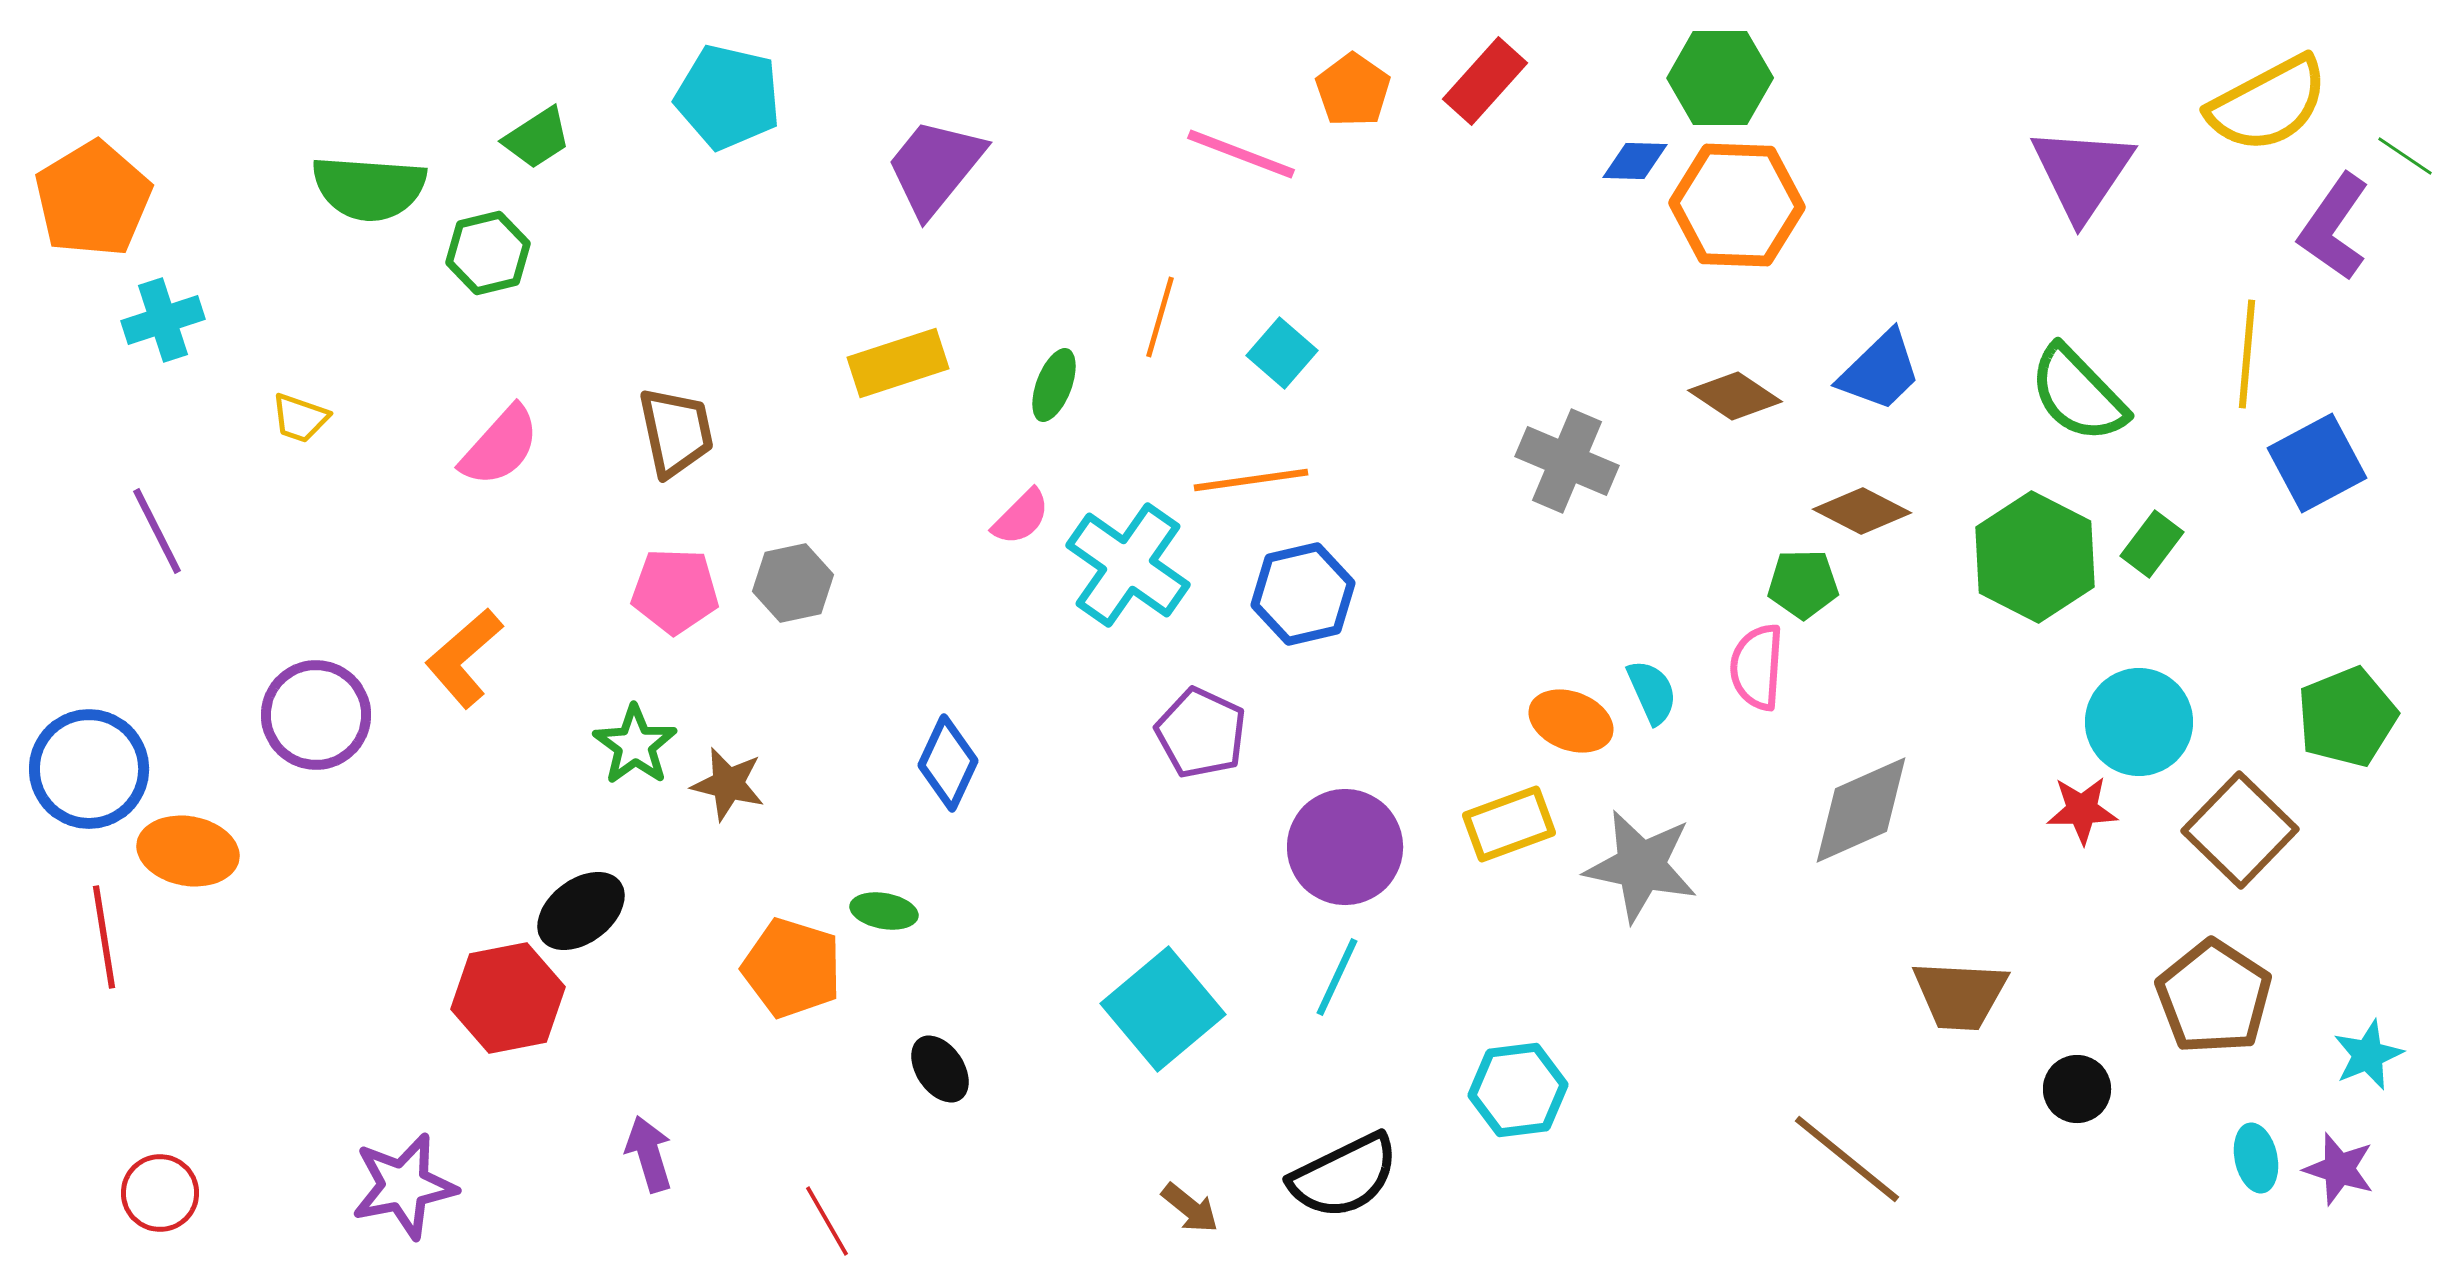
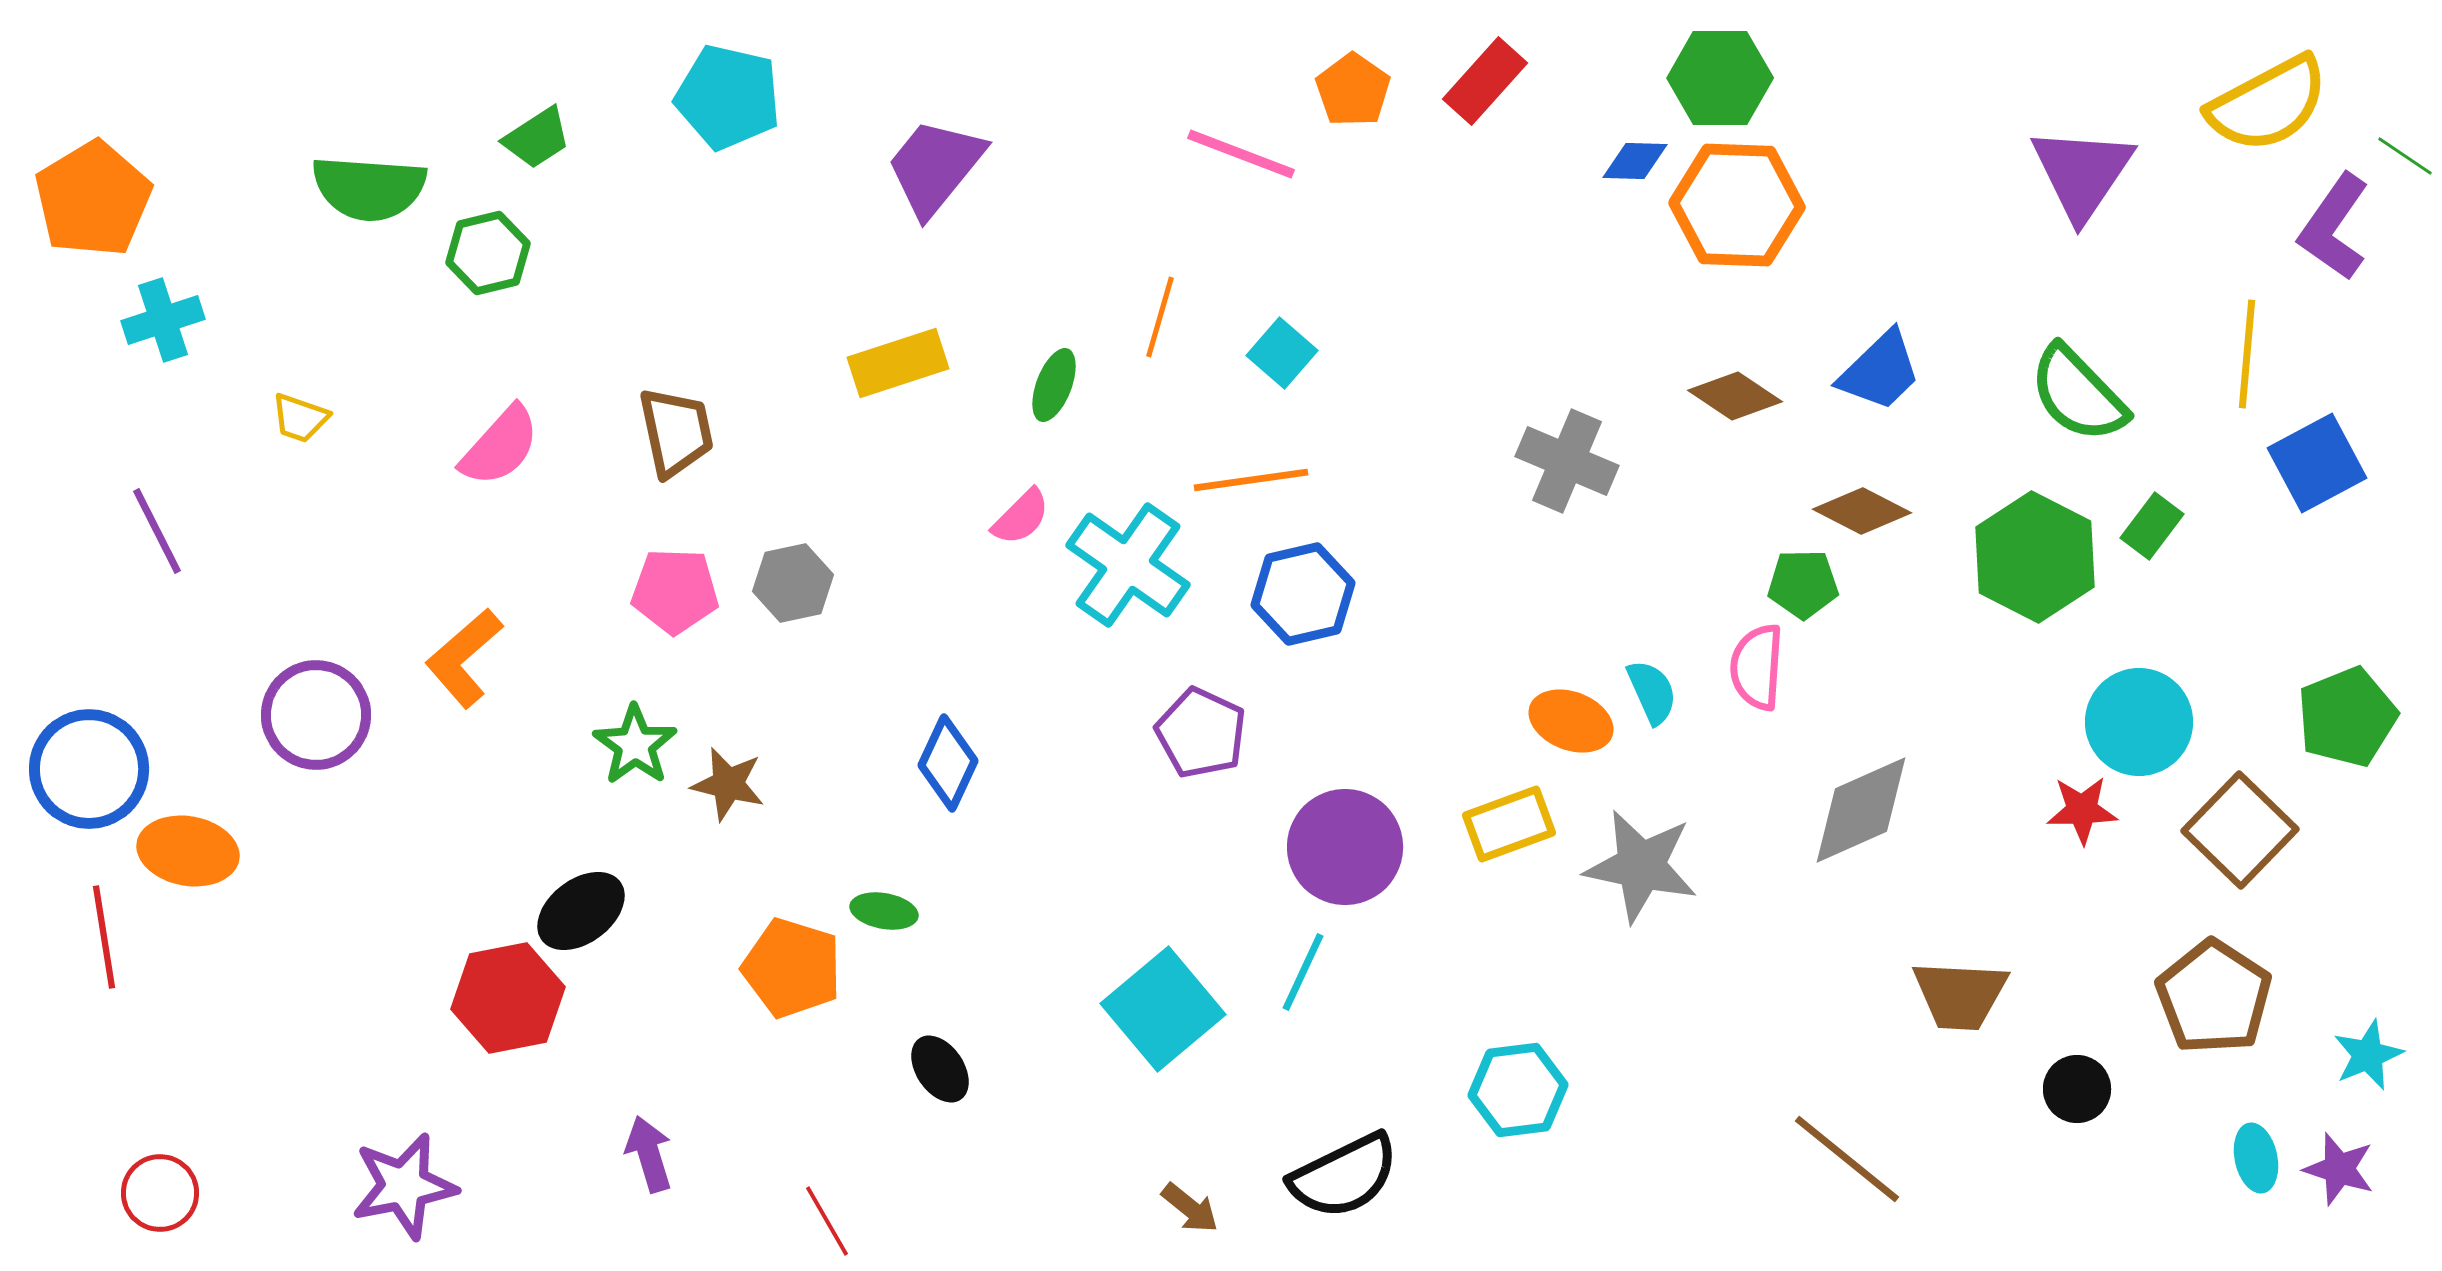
green rectangle at (2152, 544): moved 18 px up
cyan line at (1337, 977): moved 34 px left, 5 px up
